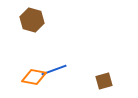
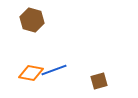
orange diamond: moved 3 px left, 4 px up
brown square: moved 5 px left
